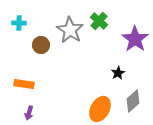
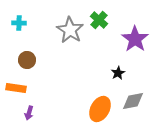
green cross: moved 1 px up
brown circle: moved 14 px left, 15 px down
orange rectangle: moved 8 px left, 4 px down
gray diamond: rotated 30 degrees clockwise
